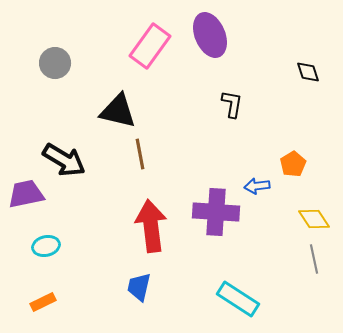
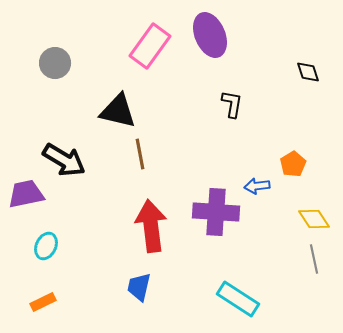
cyan ellipse: rotated 52 degrees counterclockwise
